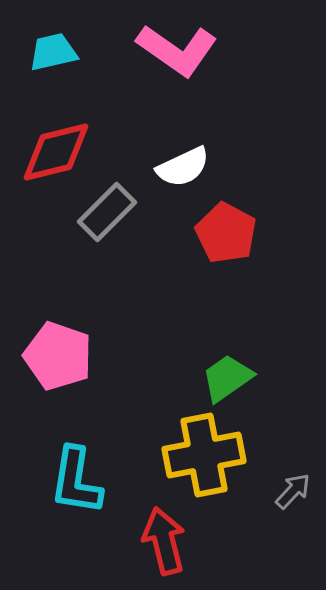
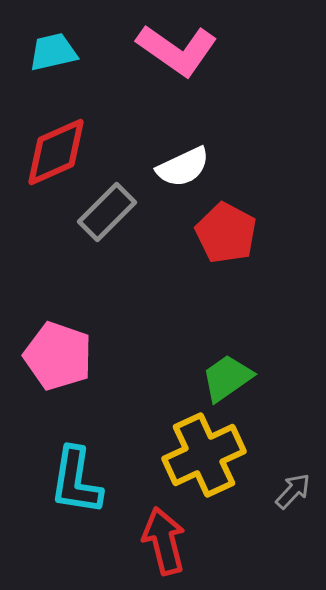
red diamond: rotated 10 degrees counterclockwise
yellow cross: rotated 14 degrees counterclockwise
